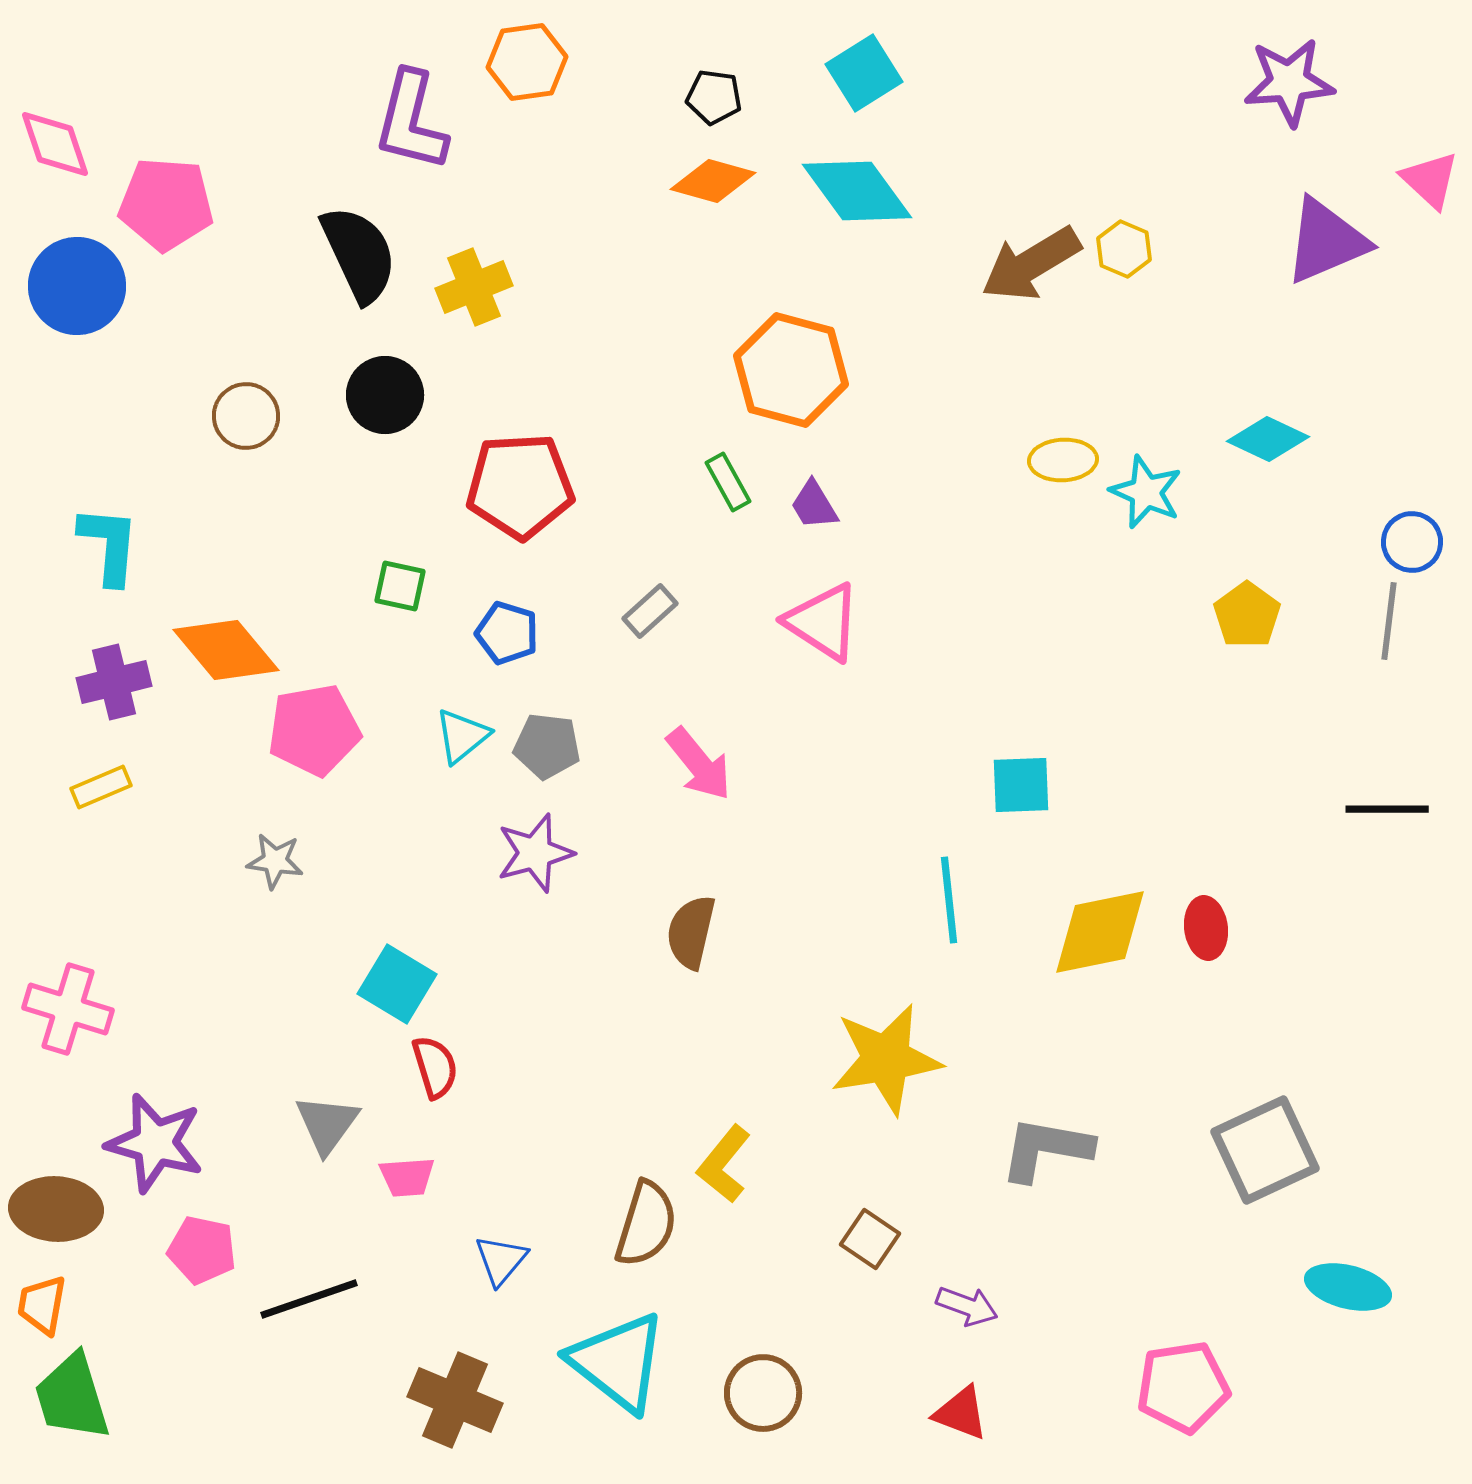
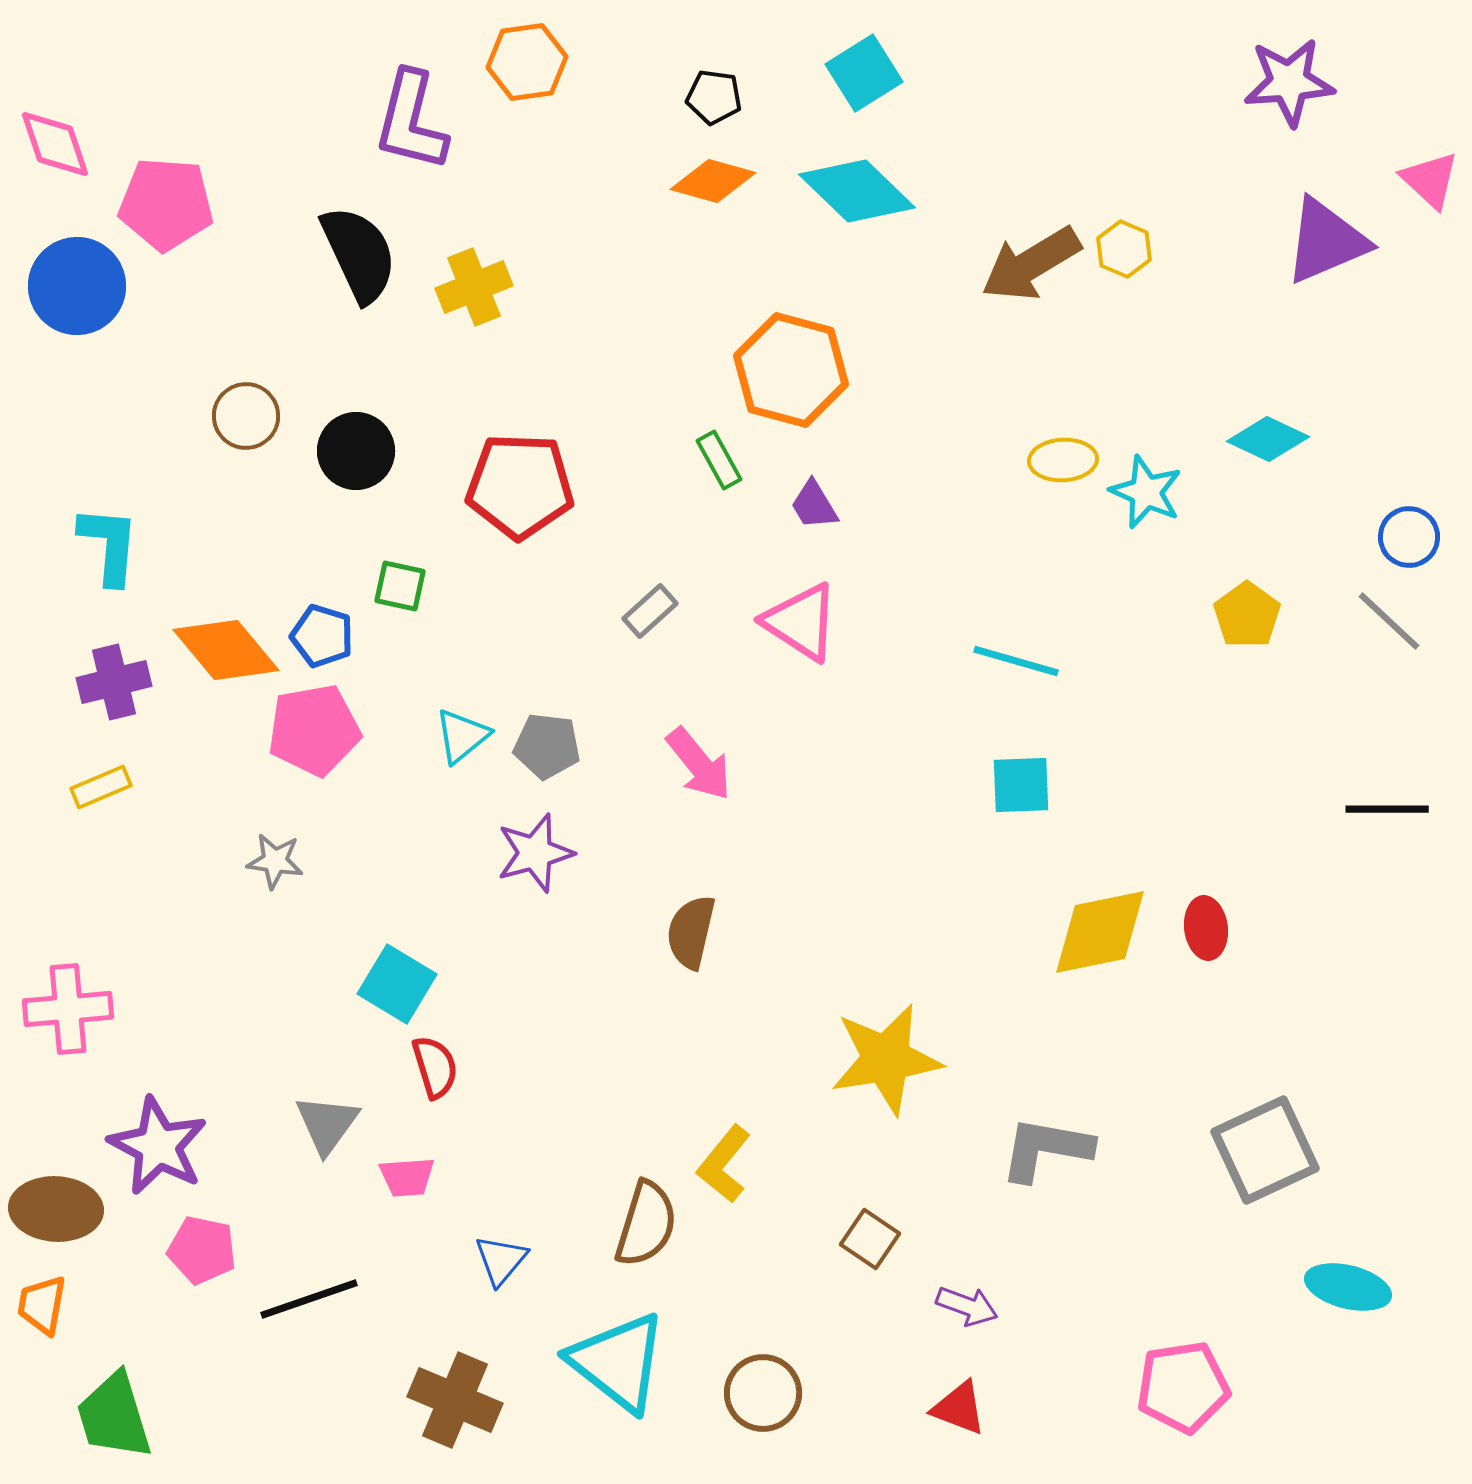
cyan diamond at (857, 191): rotated 10 degrees counterclockwise
black circle at (385, 395): moved 29 px left, 56 px down
green rectangle at (728, 482): moved 9 px left, 22 px up
red pentagon at (520, 486): rotated 5 degrees clockwise
blue circle at (1412, 542): moved 3 px left, 5 px up
gray line at (1389, 621): rotated 54 degrees counterclockwise
pink triangle at (823, 622): moved 22 px left
blue pentagon at (507, 633): moved 185 px left, 3 px down
cyan line at (949, 900): moved 67 px right, 239 px up; rotated 68 degrees counterclockwise
pink cross at (68, 1009): rotated 22 degrees counterclockwise
purple star at (155, 1143): moved 3 px right, 3 px down; rotated 12 degrees clockwise
green trapezoid at (72, 1397): moved 42 px right, 19 px down
red triangle at (961, 1413): moved 2 px left, 5 px up
